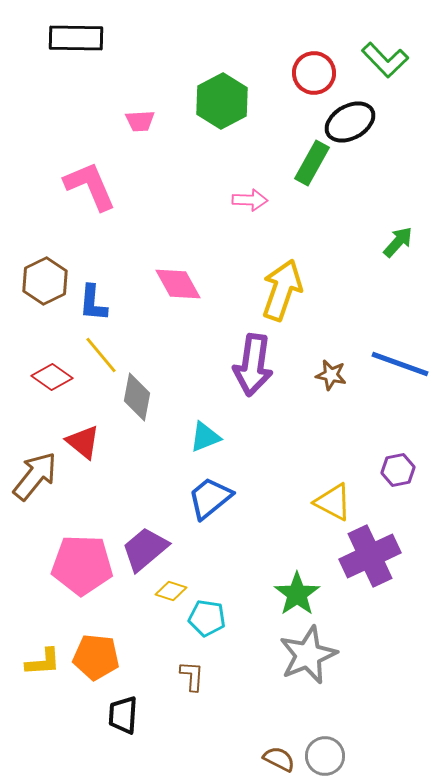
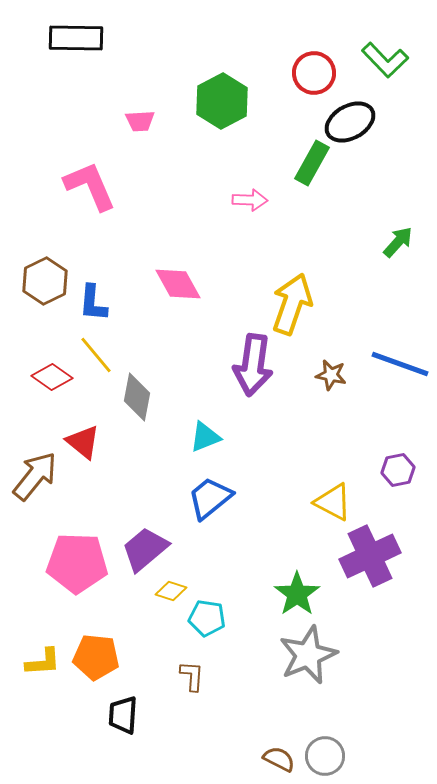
yellow arrow: moved 10 px right, 14 px down
yellow line: moved 5 px left
pink pentagon: moved 5 px left, 2 px up
